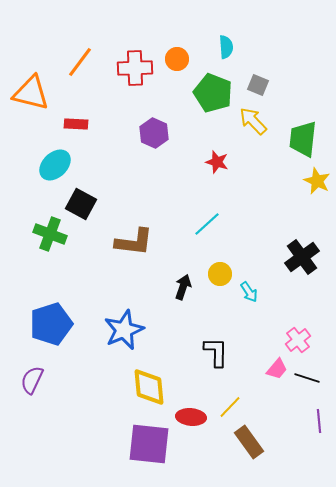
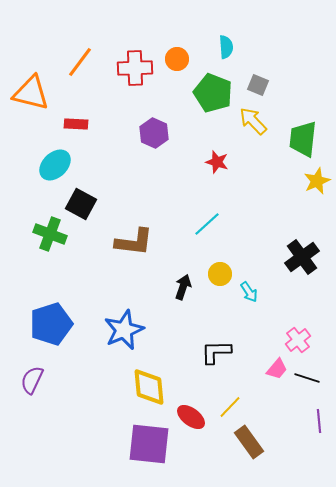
yellow star: rotated 24 degrees clockwise
black L-shape: rotated 92 degrees counterclockwise
red ellipse: rotated 32 degrees clockwise
